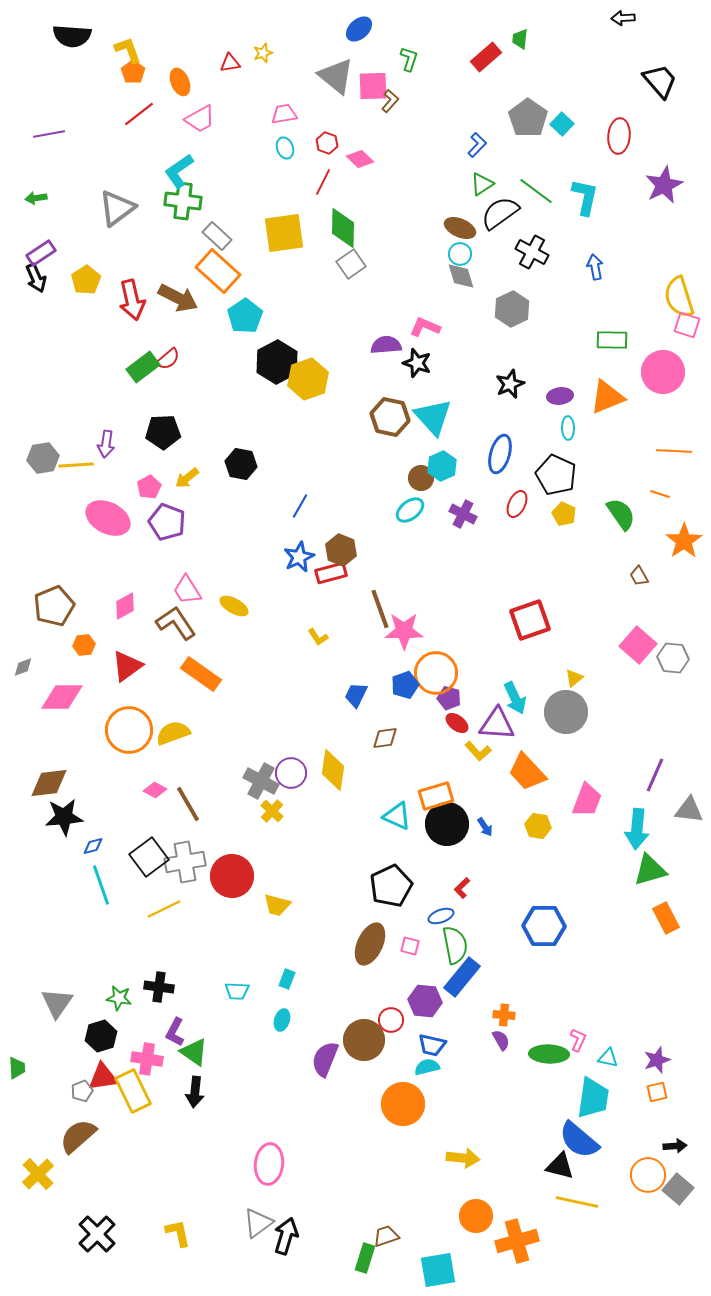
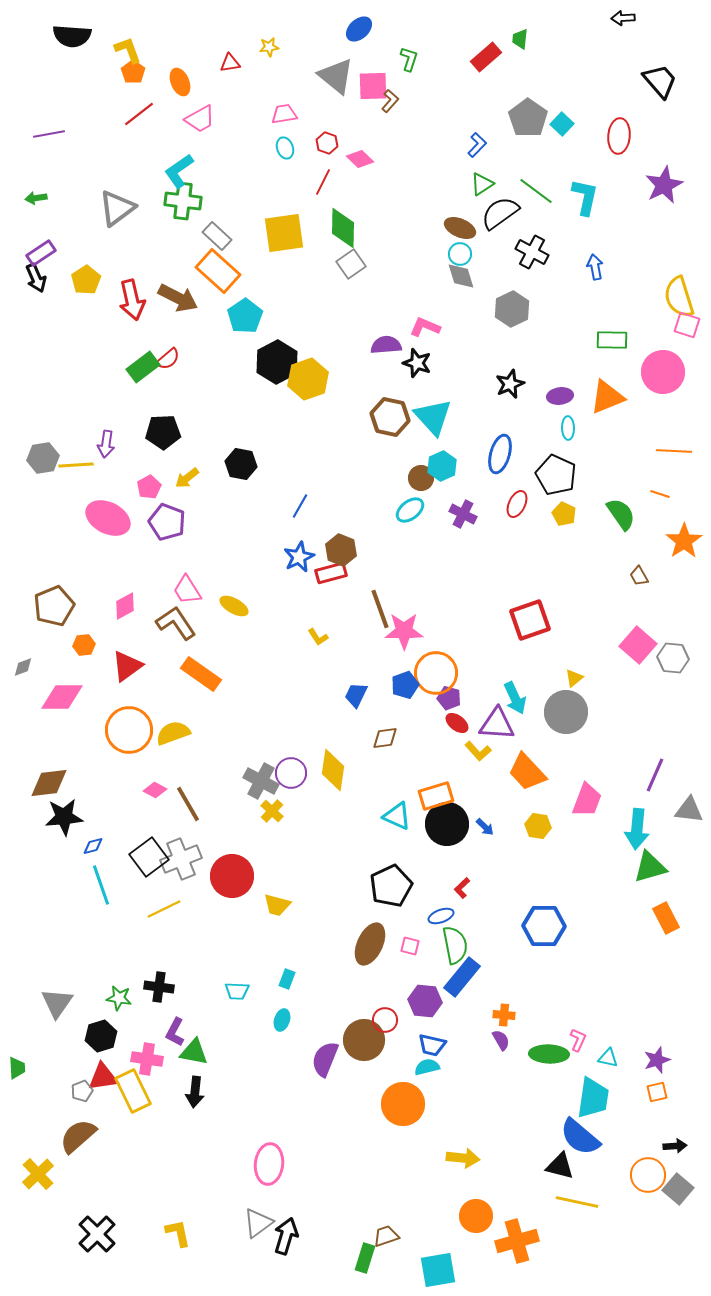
yellow star at (263, 53): moved 6 px right, 6 px up; rotated 12 degrees clockwise
blue arrow at (485, 827): rotated 12 degrees counterclockwise
gray cross at (185, 862): moved 4 px left, 3 px up; rotated 12 degrees counterclockwise
green triangle at (650, 870): moved 3 px up
red circle at (391, 1020): moved 6 px left
green triangle at (194, 1052): rotated 24 degrees counterclockwise
blue semicircle at (579, 1140): moved 1 px right, 3 px up
